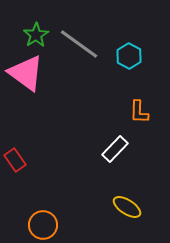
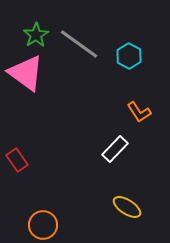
orange L-shape: rotated 35 degrees counterclockwise
red rectangle: moved 2 px right
